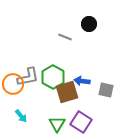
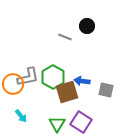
black circle: moved 2 px left, 2 px down
